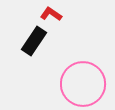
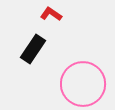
black rectangle: moved 1 px left, 8 px down
